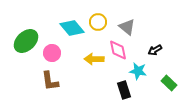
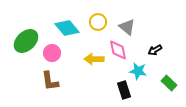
cyan diamond: moved 5 px left
